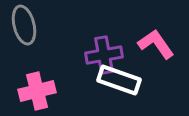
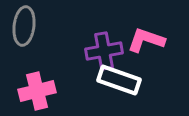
gray ellipse: moved 1 px down; rotated 21 degrees clockwise
pink L-shape: moved 10 px left, 4 px up; rotated 36 degrees counterclockwise
purple cross: moved 4 px up
